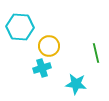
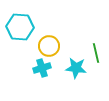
cyan star: moved 16 px up
